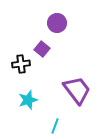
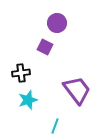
purple square: moved 3 px right, 2 px up; rotated 14 degrees counterclockwise
black cross: moved 9 px down
